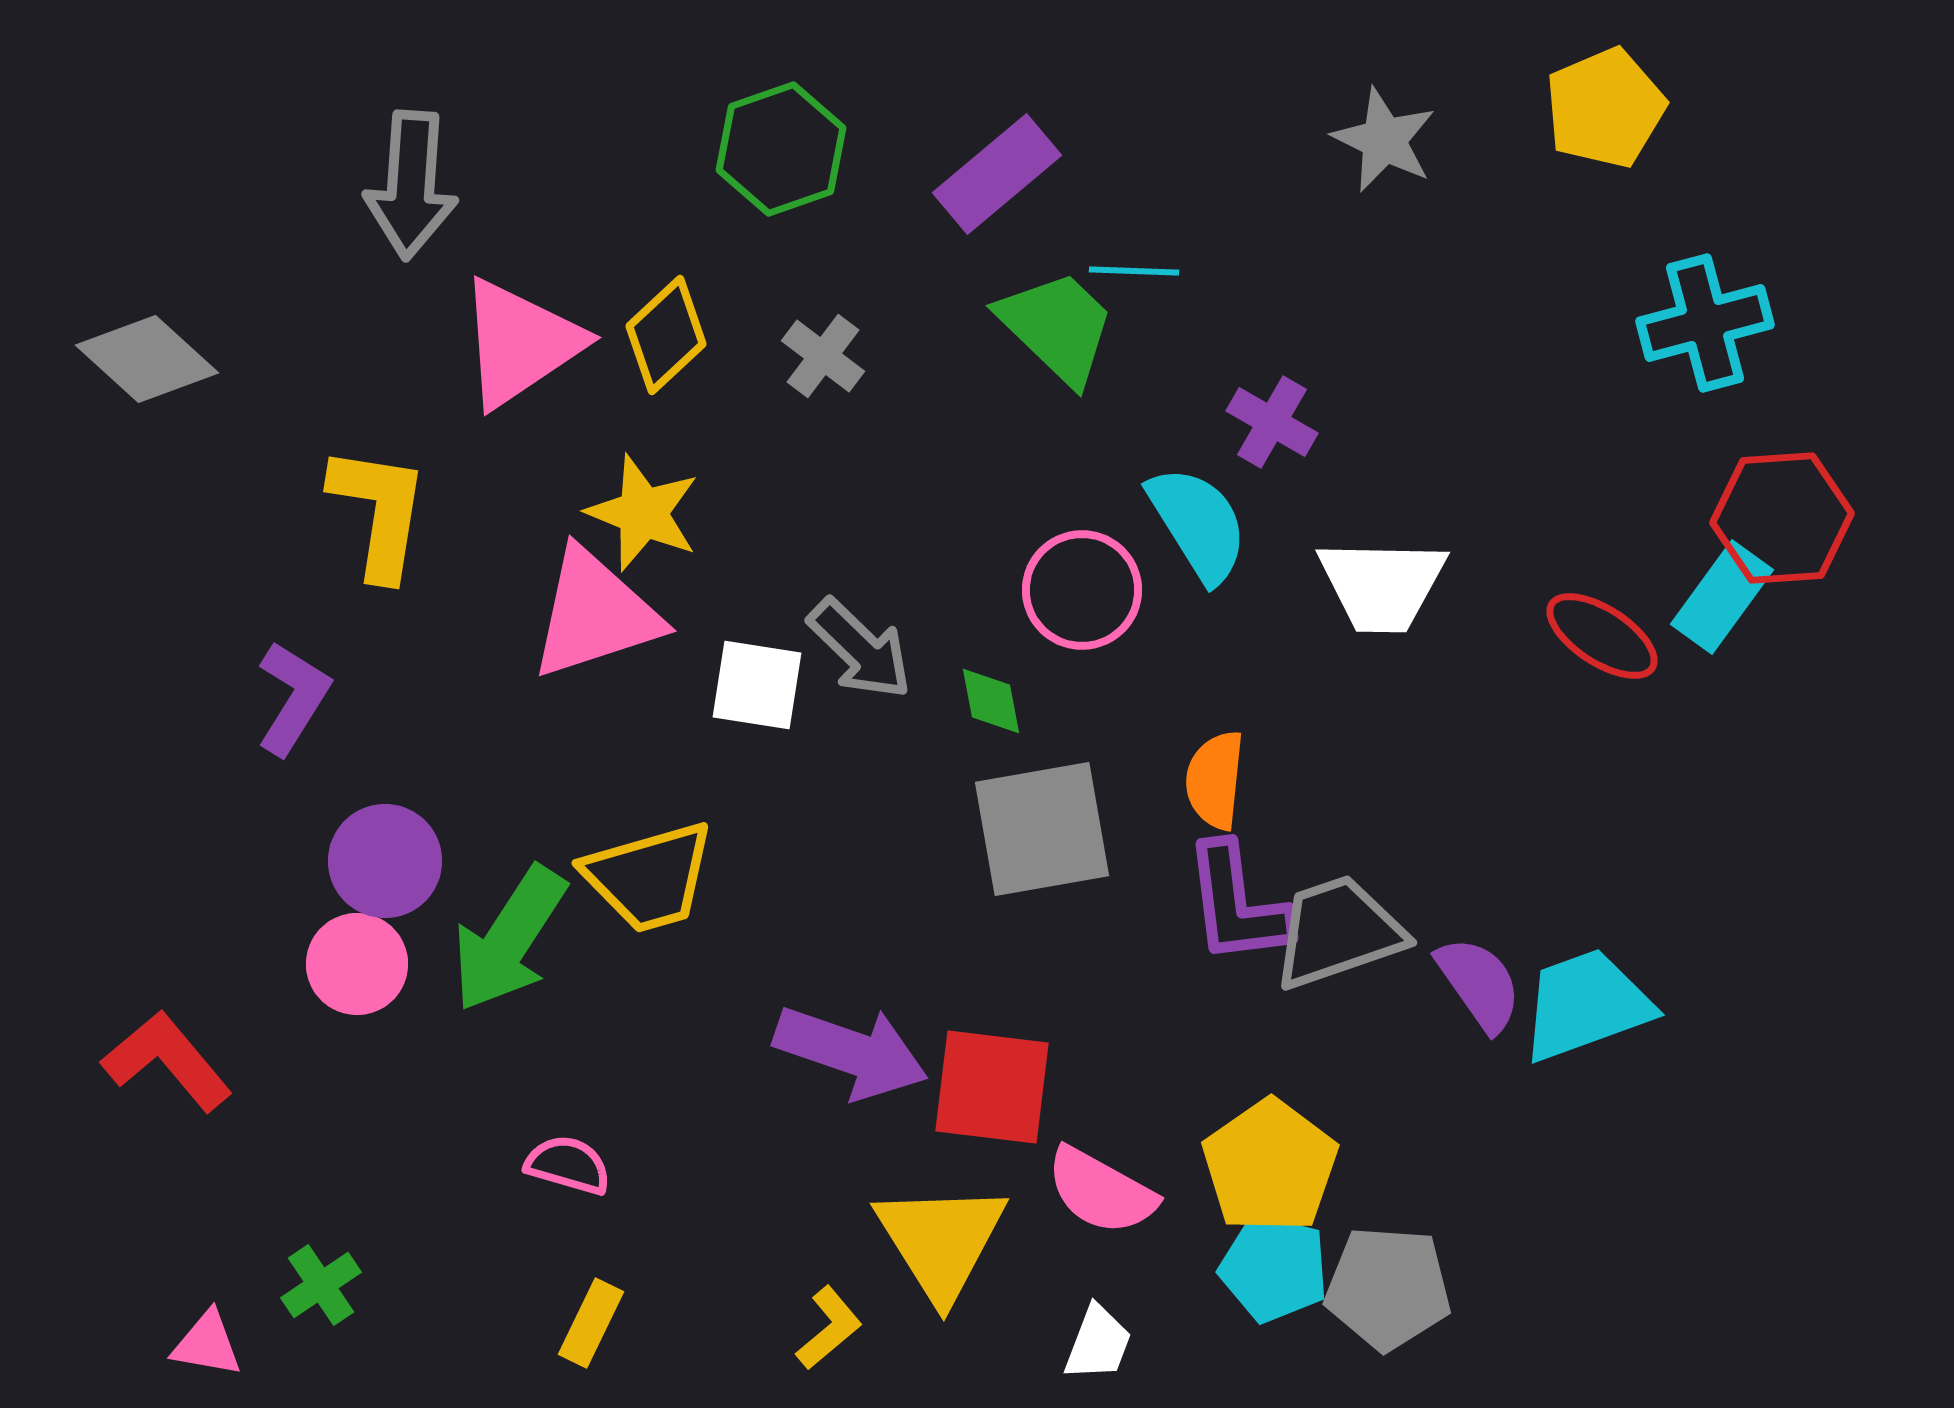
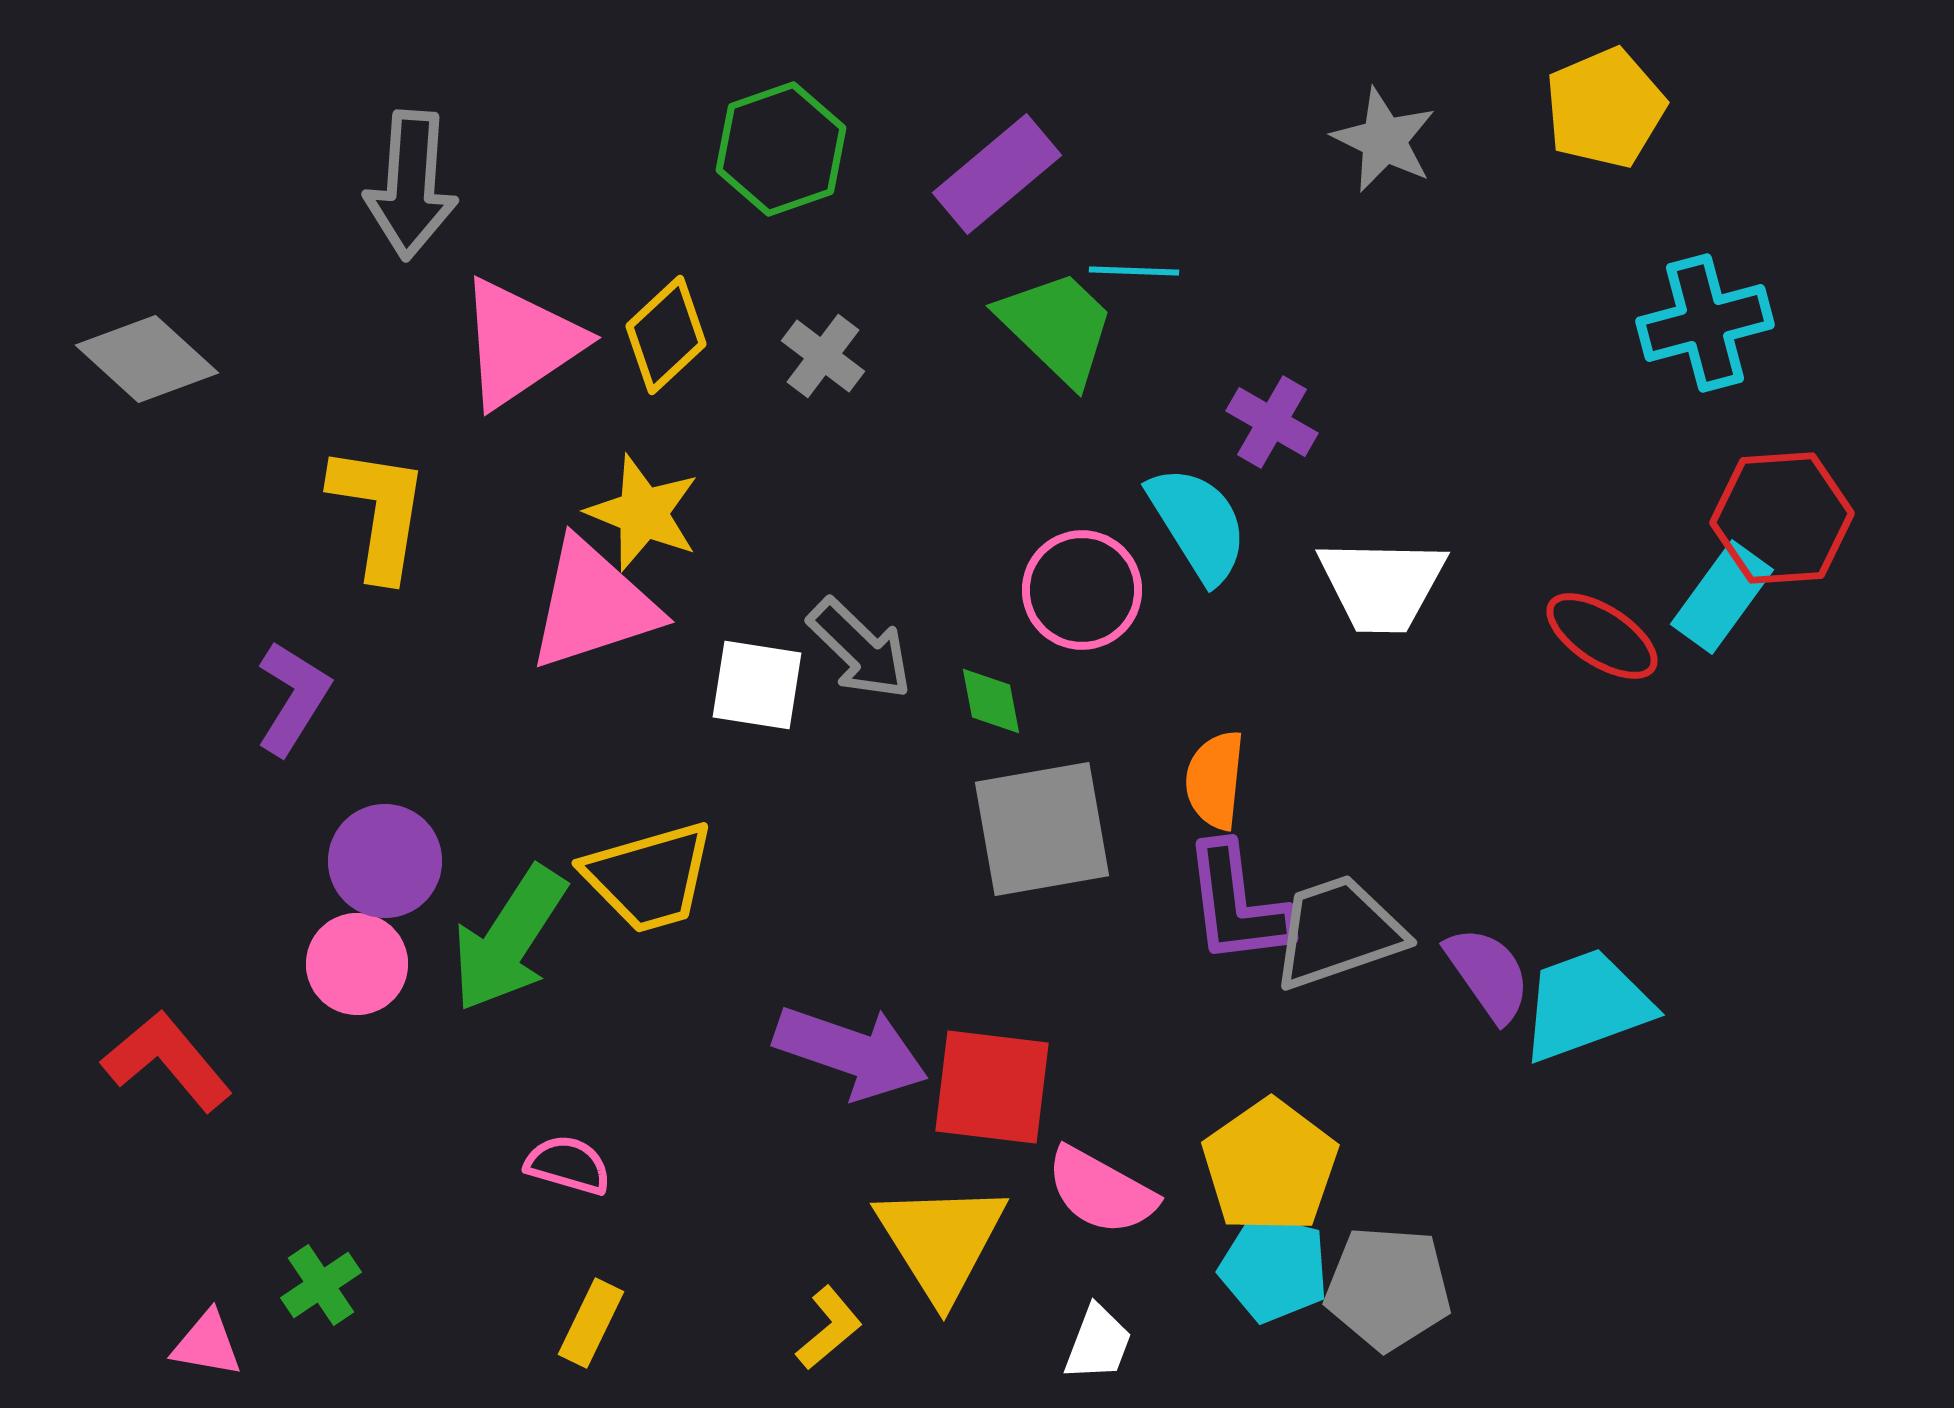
pink triangle at (595, 614): moved 2 px left, 9 px up
purple semicircle at (1479, 984): moved 9 px right, 10 px up
